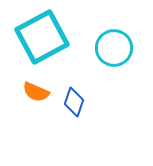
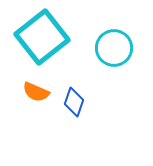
cyan square: rotated 10 degrees counterclockwise
